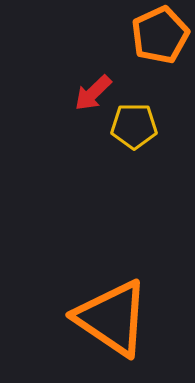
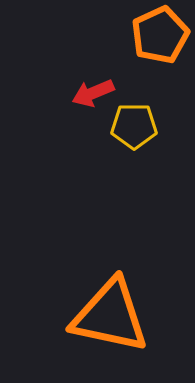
red arrow: rotated 21 degrees clockwise
orange triangle: moved 2 px left, 2 px up; rotated 22 degrees counterclockwise
